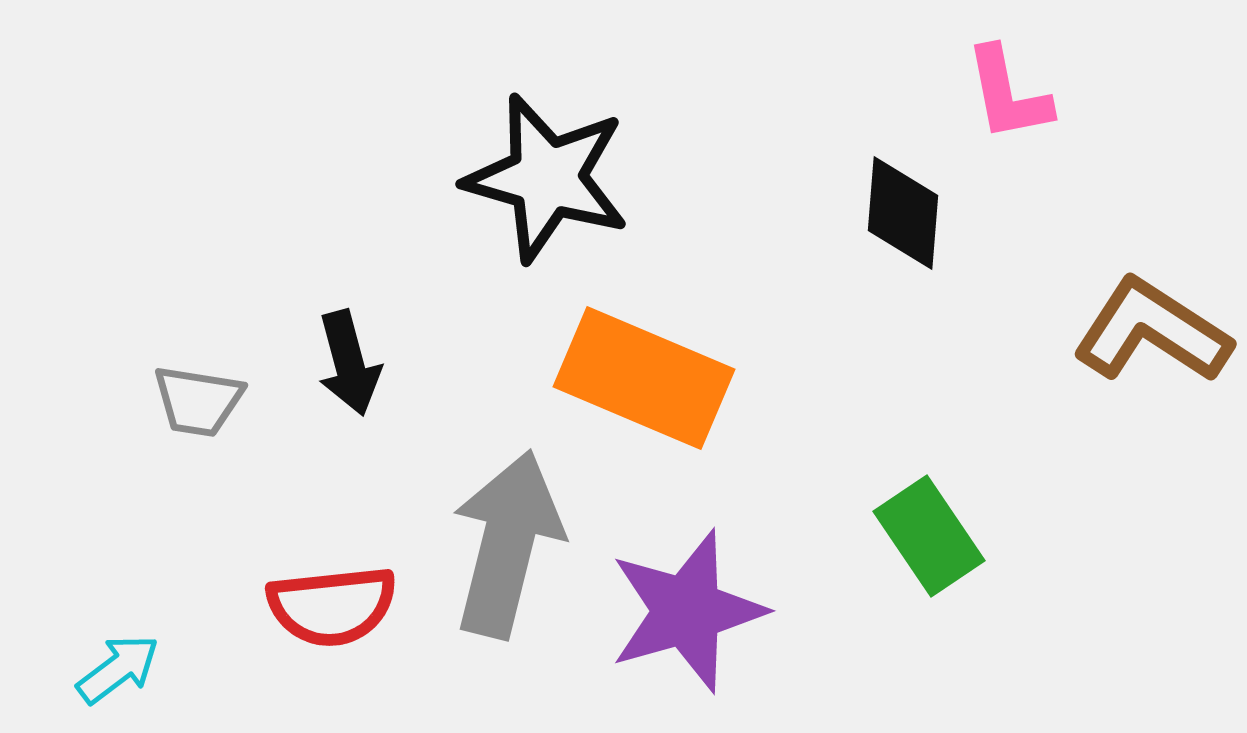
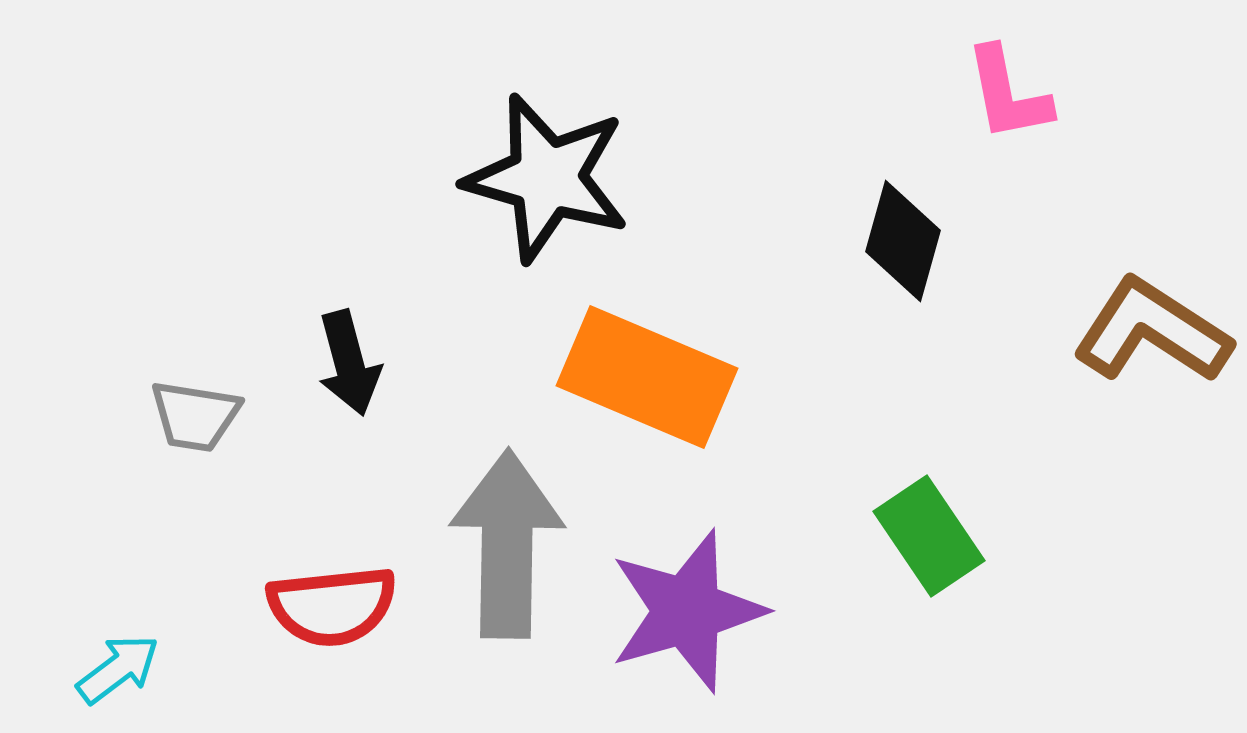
black diamond: moved 28 px down; rotated 11 degrees clockwise
orange rectangle: moved 3 px right, 1 px up
gray trapezoid: moved 3 px left, 15 px down
gray arrow: rotated 13 degrees counterclockwise
